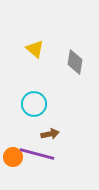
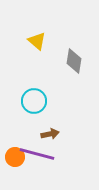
yellow triangle: moved 2 px right, 8 px up
gray diamond: moved 1 px left, 1 px up
cyan circle: moved 3 px up
orange circle: moved 2 px right
